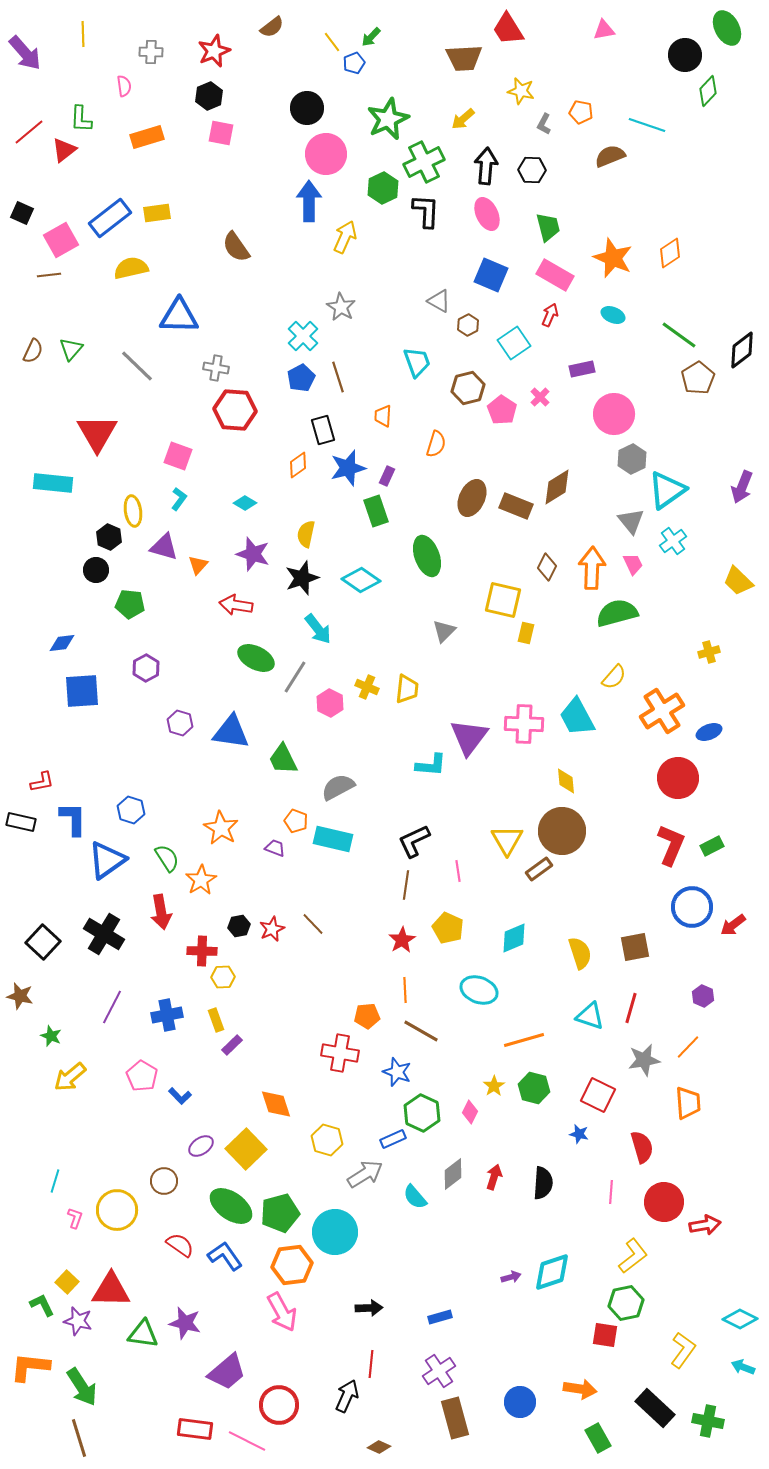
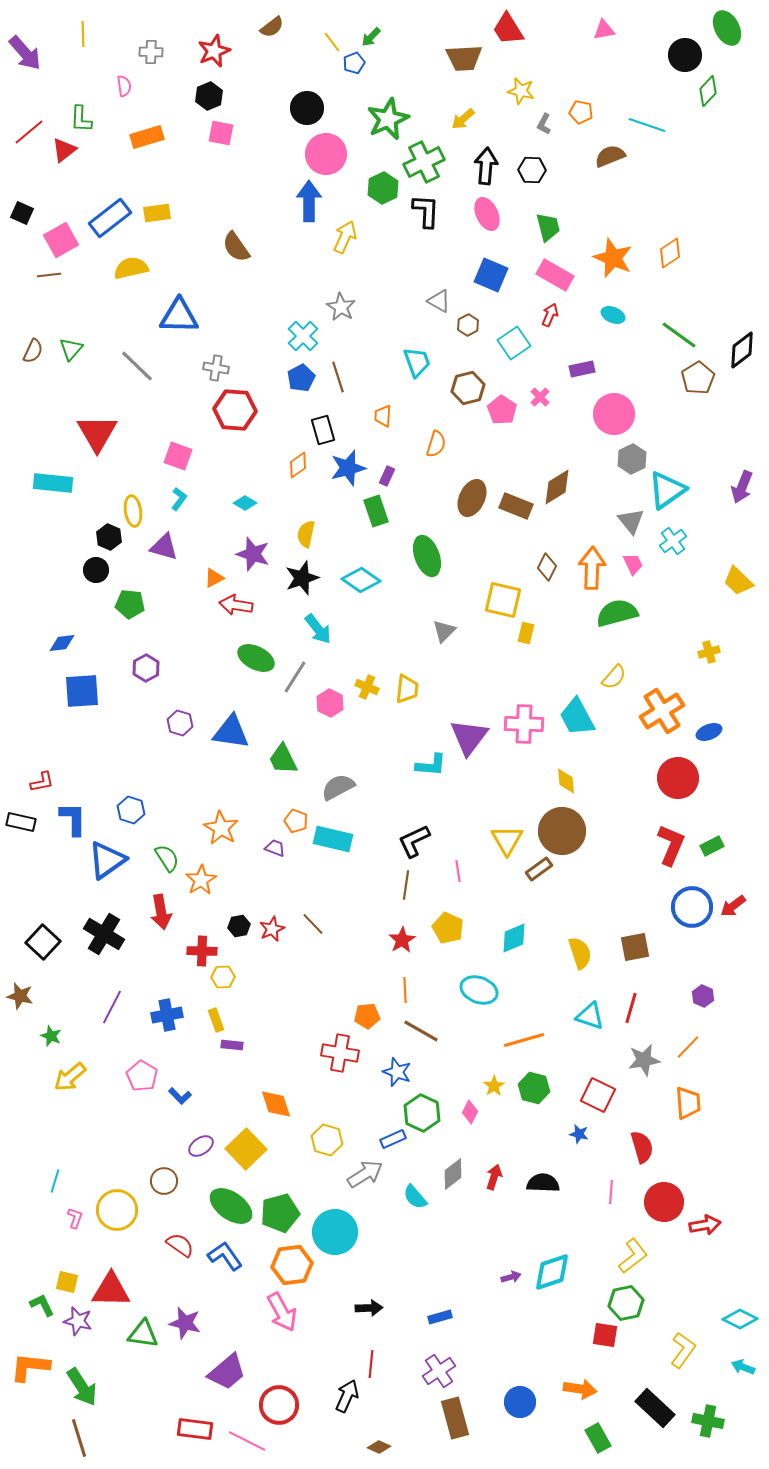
orange triangle at (198, 565): moved 16 px right, 13 px down; rotated 20 degrees clockwise
red arrow at (733, 925): moved 19 px up
purple rectangle at (232, 1045): rotated 50 degrees clockwise
black semicircle at (543, 1183): rotated 92 degrees counterclockwise
yellow square at (67, 1282): rotated 30 degrees counterclockwise
